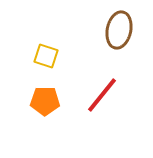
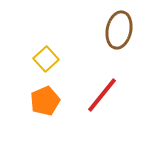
yellow square: moved 3 px down; rotated 30 degrees clockwise
orange pentagon: rotated 24 degrees counterclockwise
